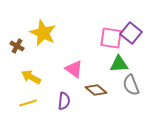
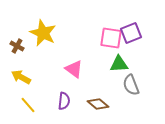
purple square: rotated 30 degrees clockwise
yellow arrow: moved 10 px left
brown diamond: moved 2 px right, 14 px down
yellow line: moved 2 px down; rotated 66 degrees clockwise
